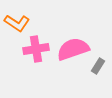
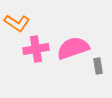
pink semicircle: moved 1 px up
gray rectangle: rotated 42 degrees counterclockwise
